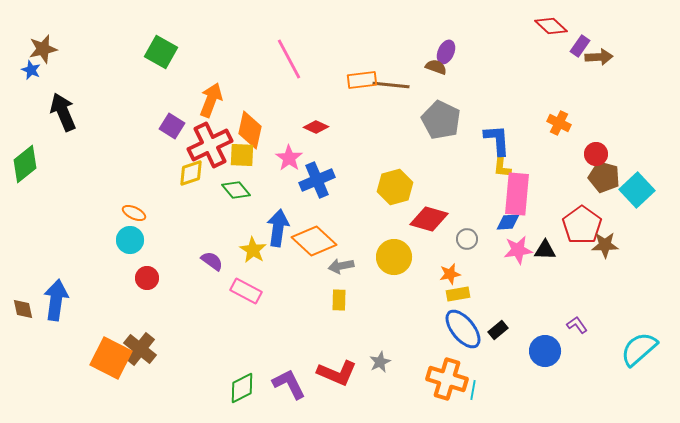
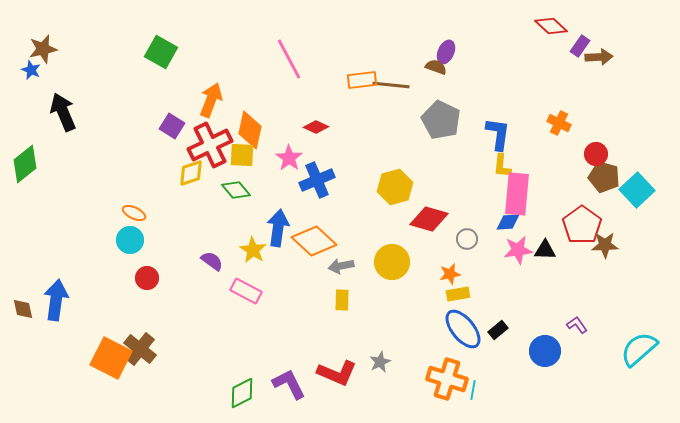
blue L-shape at (497, 140): moved 1 px right, 6 px up; rotated 12 degrees clockwise
yellow circle at (394, 257): moved 2 px left, 5 px down
yellow rectangle at (339, 300): moved 3 px right
green diamond at (242, 388): moved 5 px down
